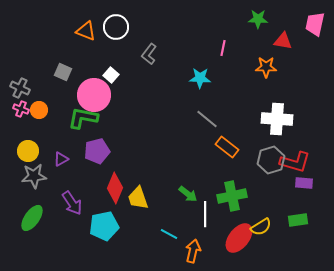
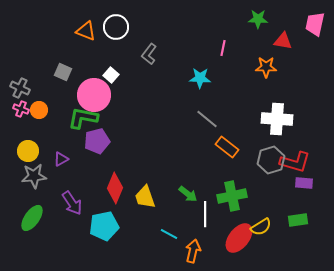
purple pentagon: moved 10 px up
yellow trapezoid: moved 7 px right, 1 px up
